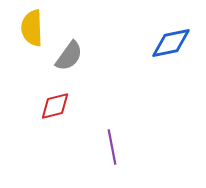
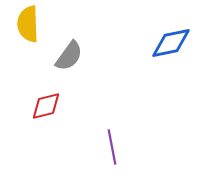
yellow semicircle: moved 4 px left, 4 px up
red diamond: moved 9 px left
